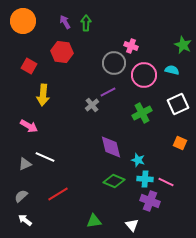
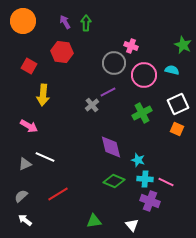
orange square: moved 3 px left, 14 px up
